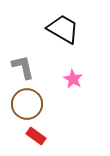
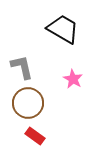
gray L-shape: moved 1 px left
brown circle: moved 1 px right, 1 px up
red rectangle: moved 1 px left
